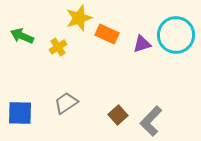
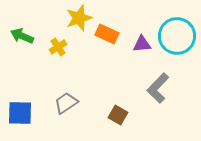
cyan circle: moved 1 px right, 1 px down
purple triangle: rotated 12 degrees clockwise
brown square: rotated 18 degrees counterclockwise
gray L-shape: moved 7 px right, 33 px up
